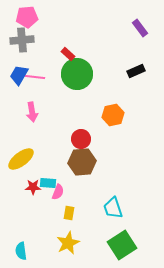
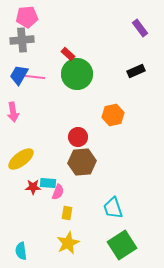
pink arrow: moved 19 px left
red circle: moved 3 px left, 2 px up
yellow rectangle: moved 2 px left
